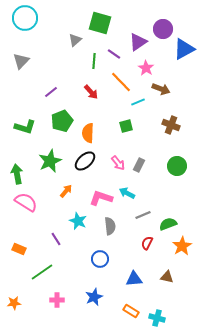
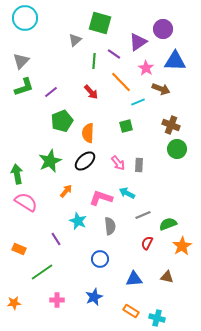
blue triangle at (184, 49): moved 9 px left, 12 px down; rotated 30 degrees clockwise
green L-shape at (25, 127): moved 1 px left, 40 px up; rotated 35 degrees counterclockwise
gray rectangle at (139, 165): rotated 24 degrees counterclockwise
green circle at (177, 166): moved 17 px up
